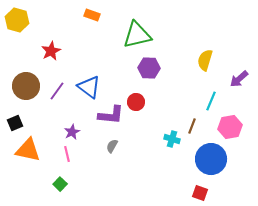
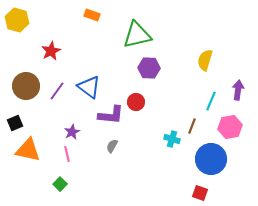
purple arrow: moved 1 px left, 11 px down; rotated 138 degrees clockwise
